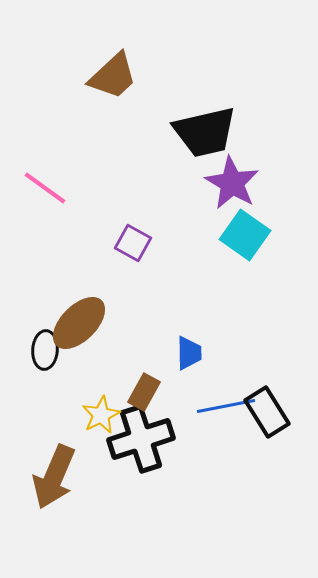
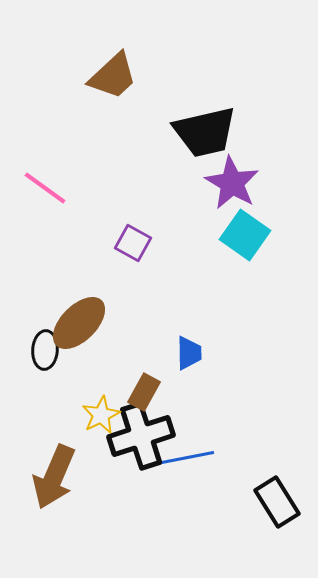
blue line: moved 41 px left, 52 px down
black rectangle: moved 10 px right, 90 px down
black cross: moved 3 px up
